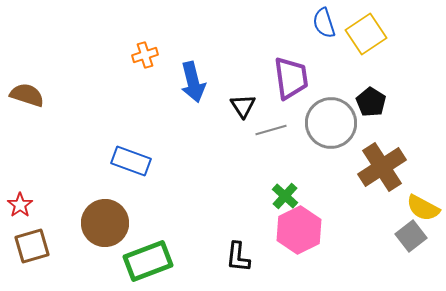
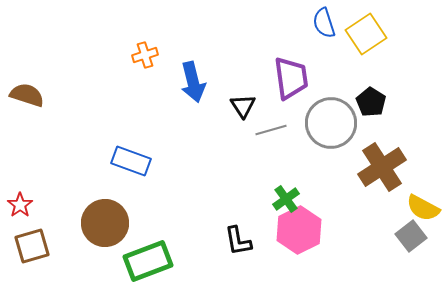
green cross: moved 1 px right, 3 px down; rotated 12 degrees clockwise
black L-shape: moved 16 px up; rotated 16 degrees counterclockwise
